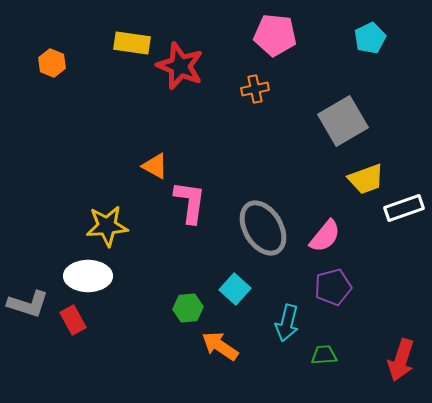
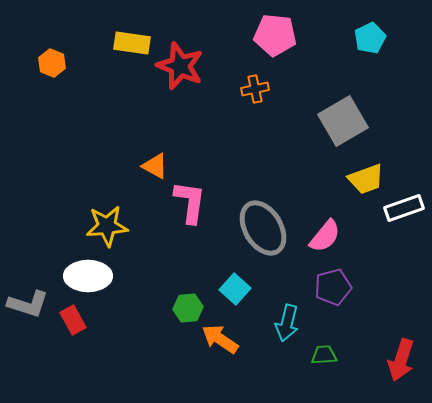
orange arrow: moved 7 px up
